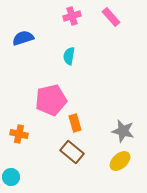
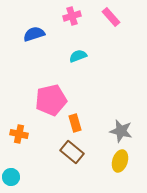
blue semicircle: moved 11 px right, 4 px up
cyan semicircle: moved 9 px right; rotated 60 degrees clockwise
gray star: moved 2 px left
yellow ellipse: rotated 30 degrees counterclockwise
